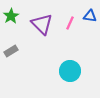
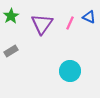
blue triangle: moved 1 px left, 1 px down; rotated 16 degrees clockwise
purple triangle: rotated 20 degrees clockwise
